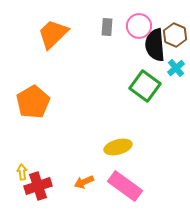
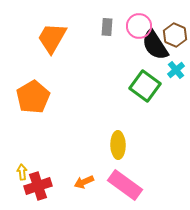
orange trapezoid: moved 1 px left, 4 px down; rotated 16 degrees counterclockwise
black semicircle: rotated 28 degrees counterclockwise
cyan cross: moved 2 px down
orange pentagon: moved 5 px up
yellow ellipse: moved 2 px up; rotated 76 degrees counterclockwise
pink rectangle: moved 1 px up
